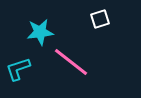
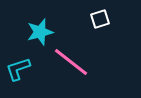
cyan star: rotated 8 degrees counterclockwise
